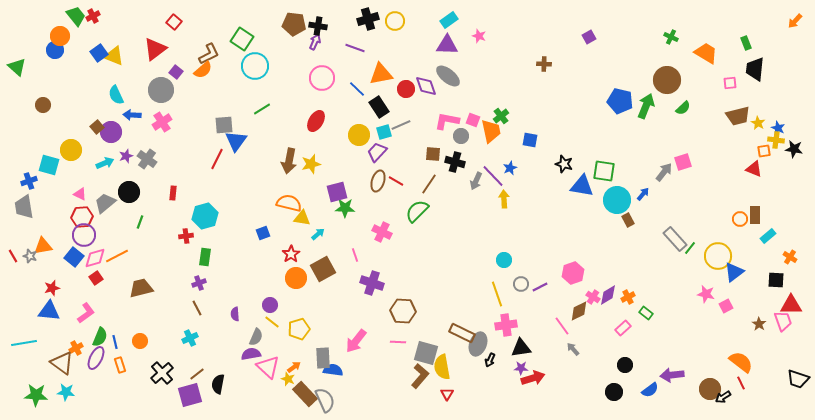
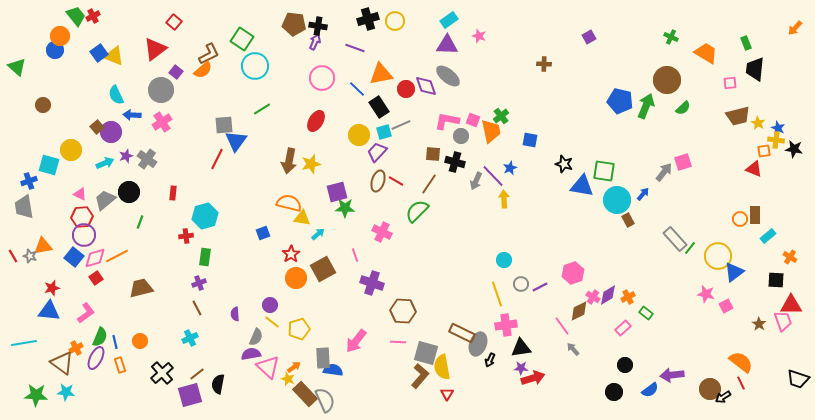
orange arrow at (795, 21): moved 7 px down
gray trapezoid at (105, 203): moved 3 px up
